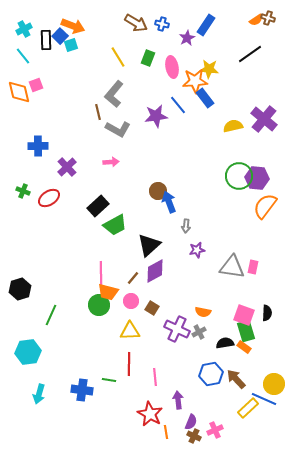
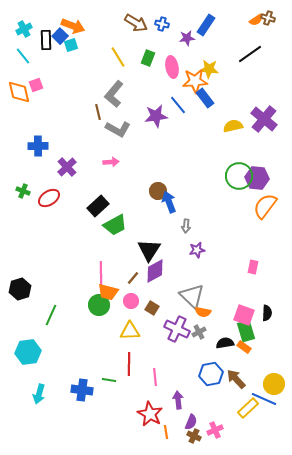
purple star at (187, 38): rotated 21 degrees clockwise
black triangle at (149, 245): moved 5 px down; rotated 15 degrees counterclockwise
gray triangle at (232, 267): moved 40 px left, 29 px down; rotated 36 degrees clockwise
